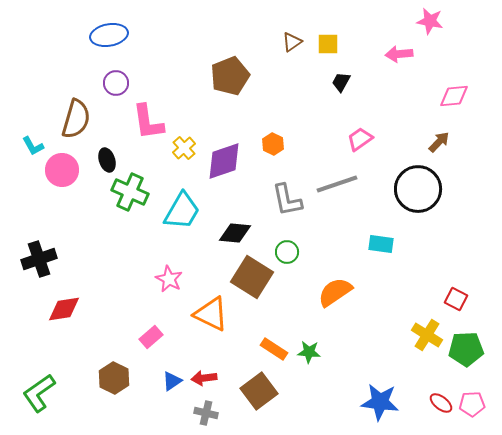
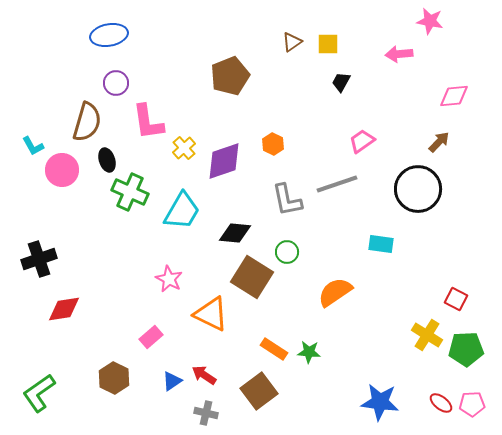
brown semicircle at (76, 119): moved 11 px right, 3 px down
pink trapezoid at (360, 139): moved 2 px right, 2 px down
red arrow at (204, 378): moved 3 px up; rotated 40 degrees clockwise
